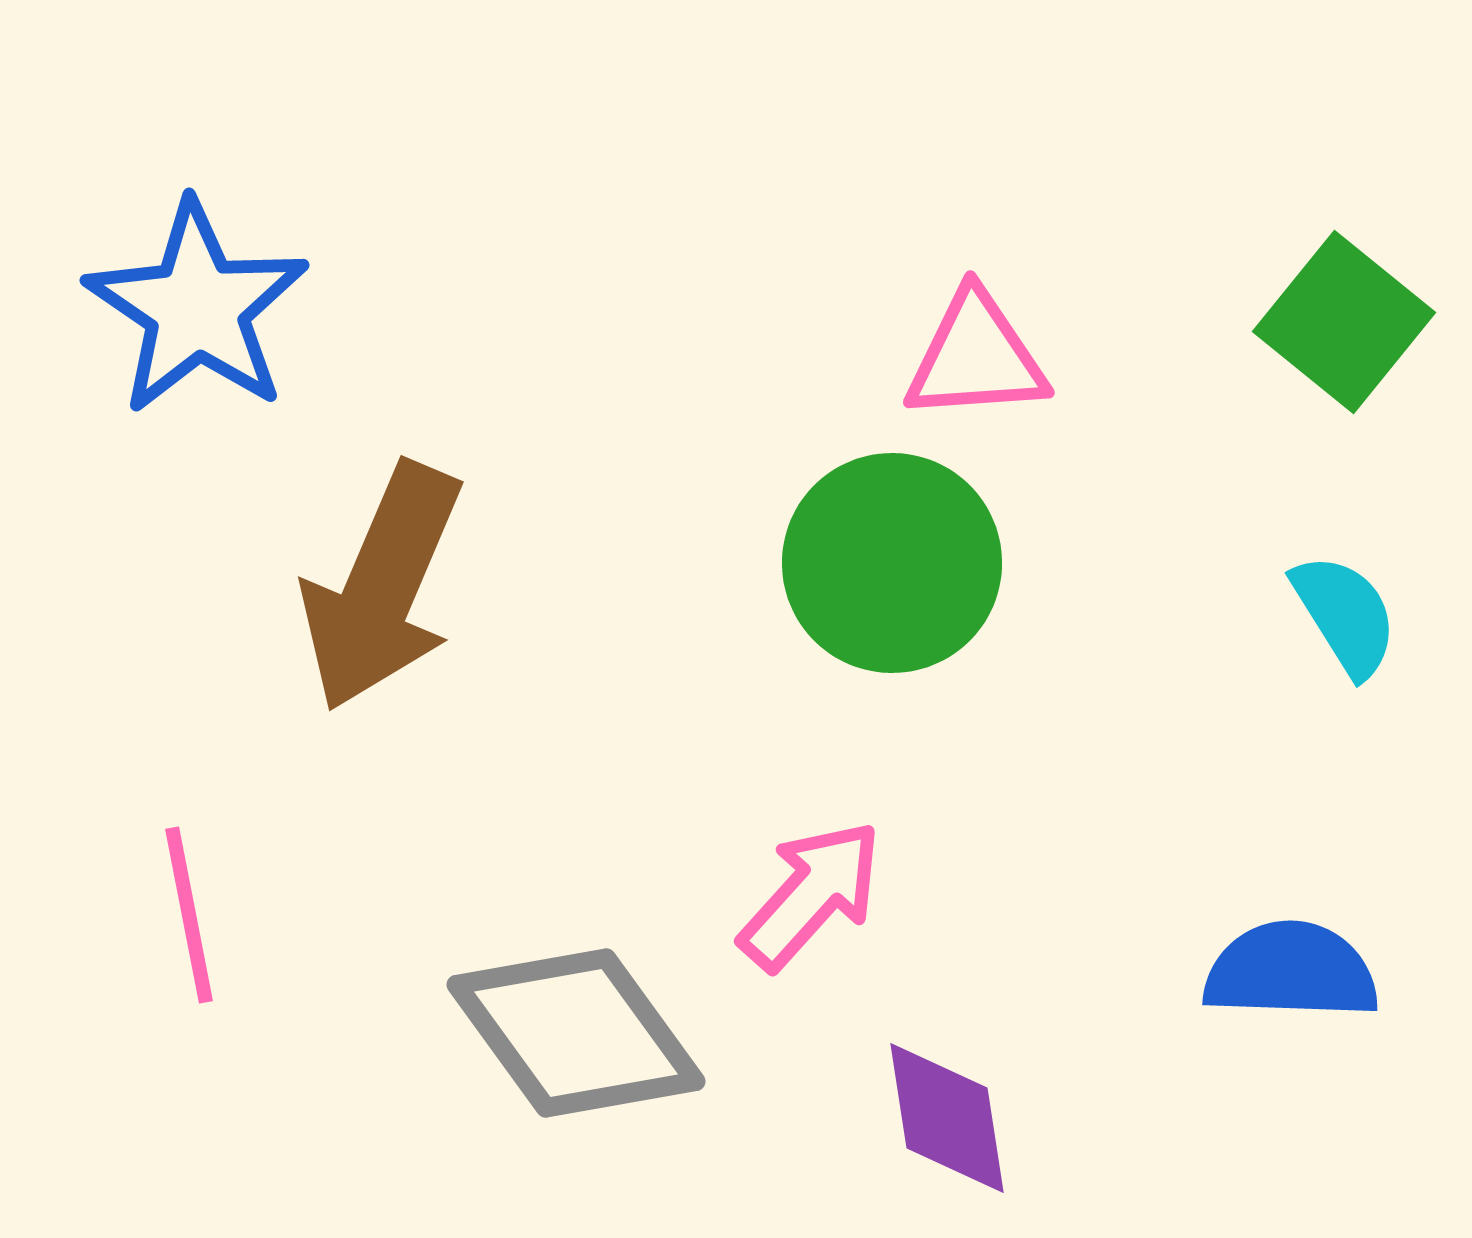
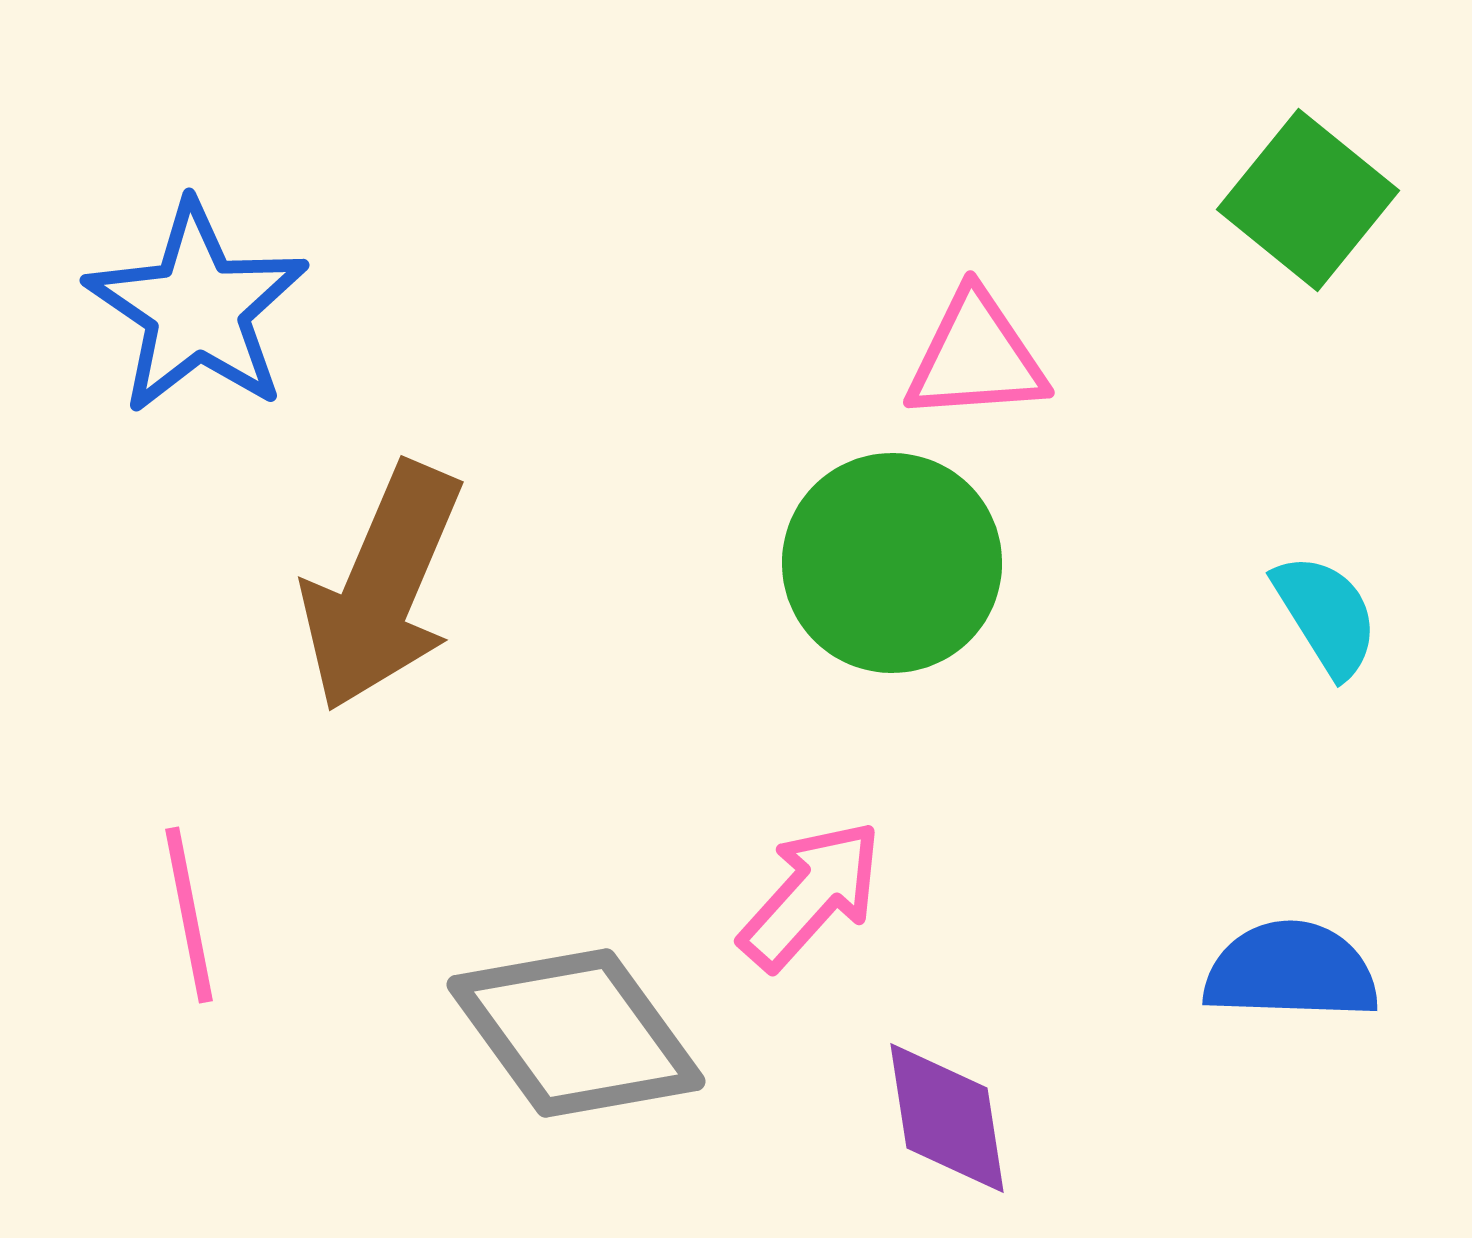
green square: moved 36 px left, 122 px up
cyan semicircle: moved 19 px left
